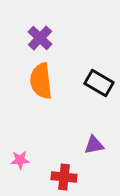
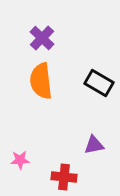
purple cross: moved 2 px right
